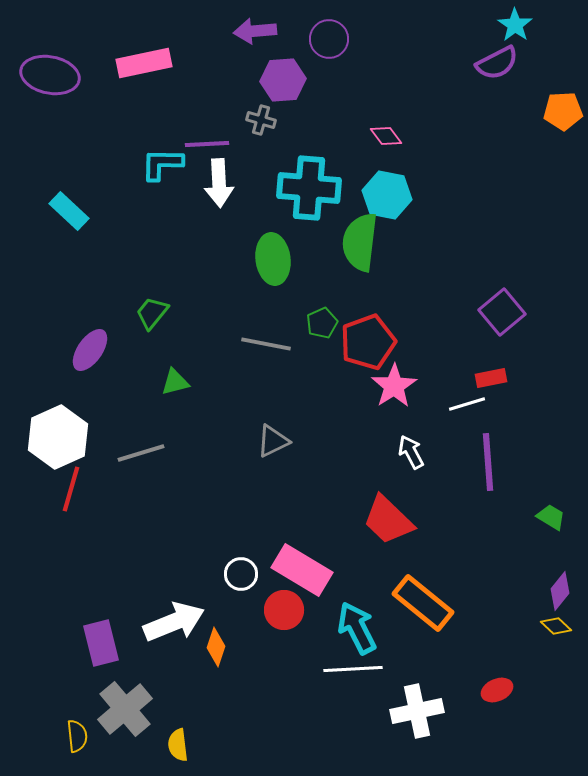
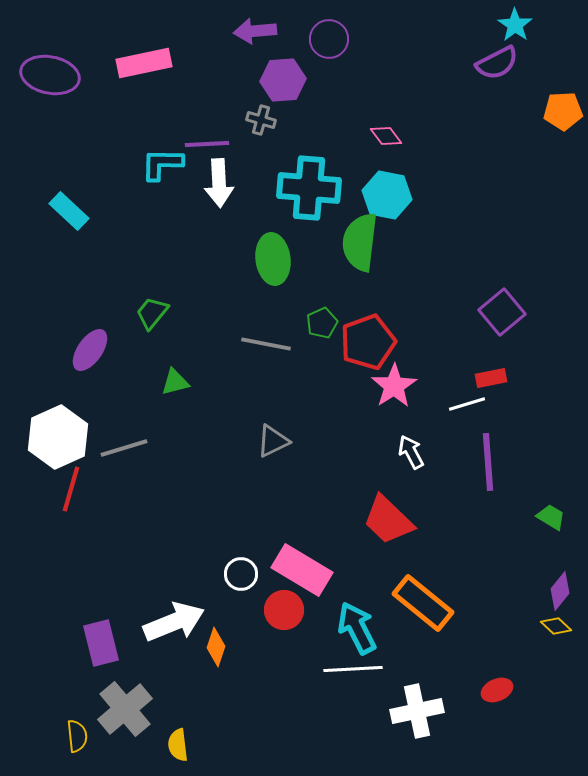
gray line at (141, 453): moved 17 px left, 5 px up
